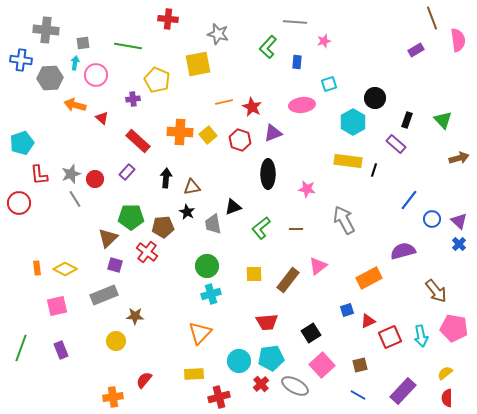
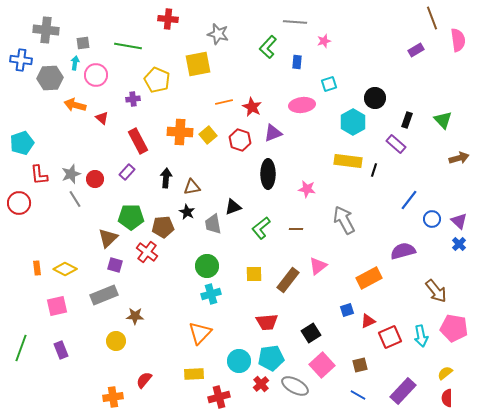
red rectangle at (138, 141): rotated 20 degrees clockwise
